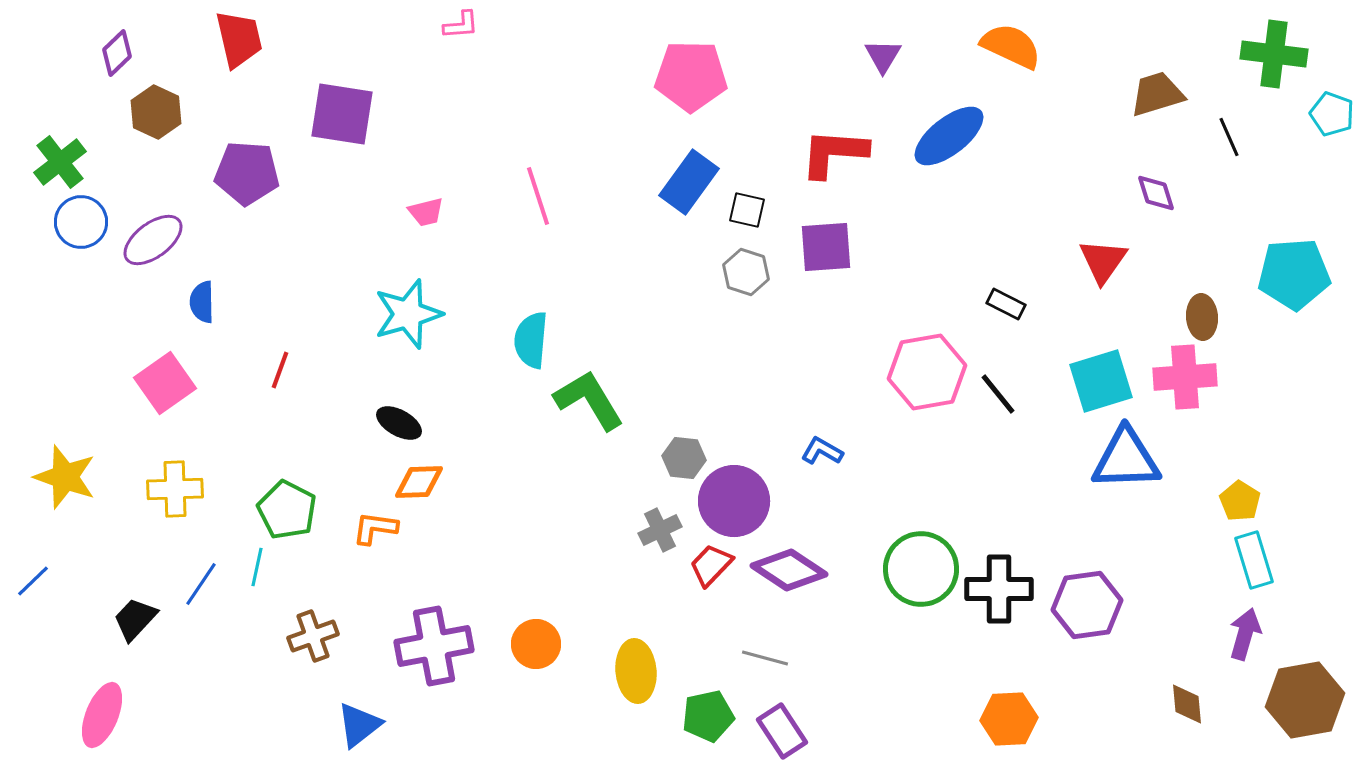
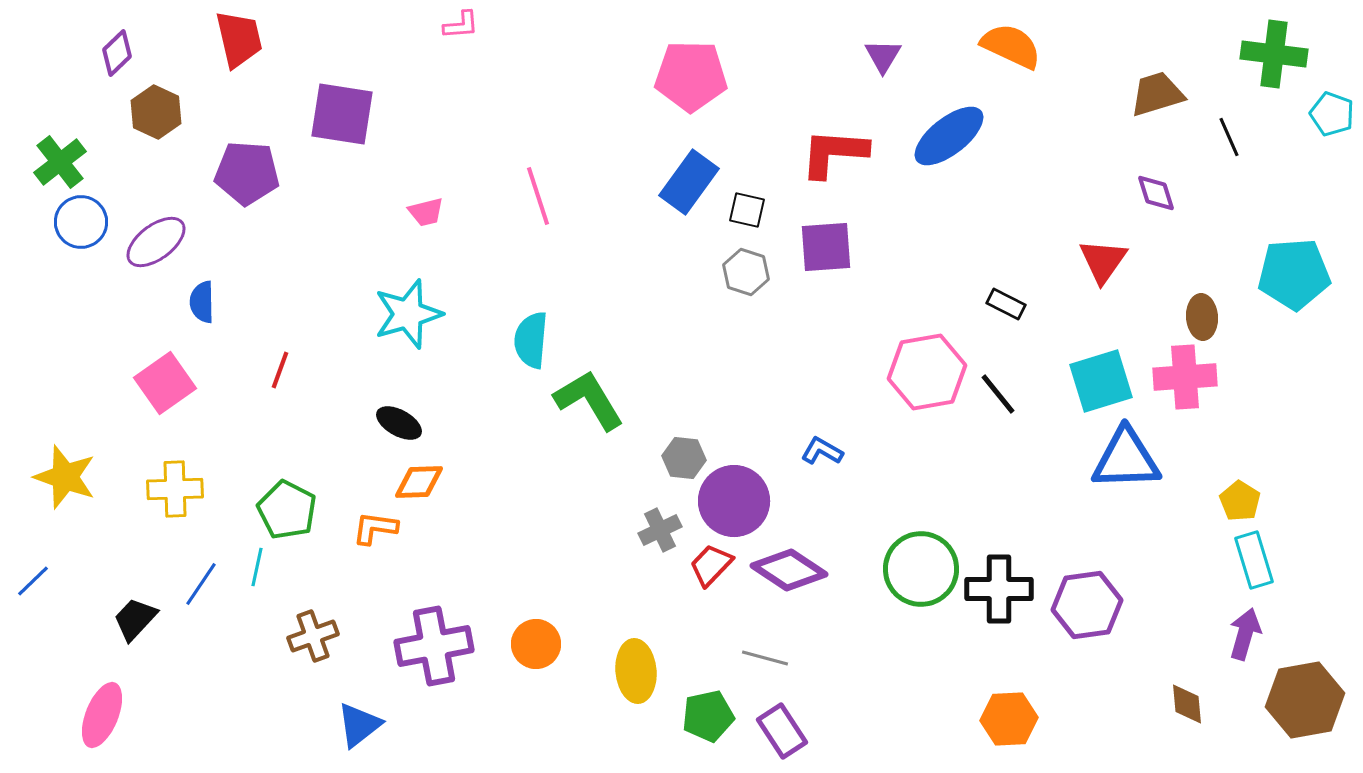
purple ellipse at (153, 240): moved 3 px right, 2 px down
